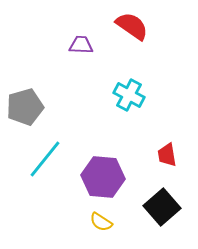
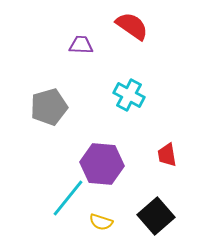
gray pentagon: moved 24 px right
cyan line: moved 23 px right, 39 px down
purple hexagon: moved 1 px left, 13 px up
black square: moved 6 px left, 9 px down
yellow semicircle: rotated 15 degrees counterclockwise
